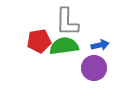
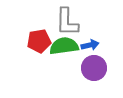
blue arrow: moved 10 px left
